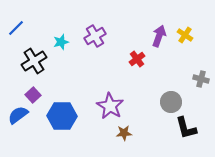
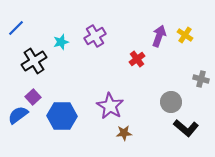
purple square: moved 2 px down
black L-shape: rotated 35 degrees counterclockwise
